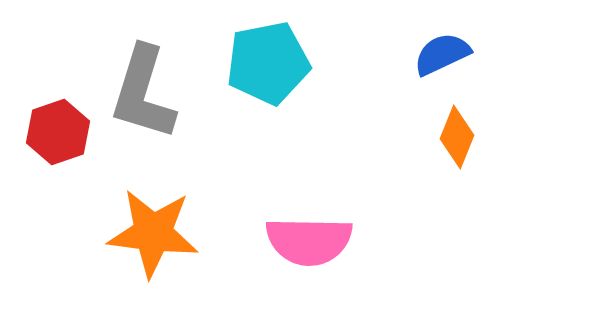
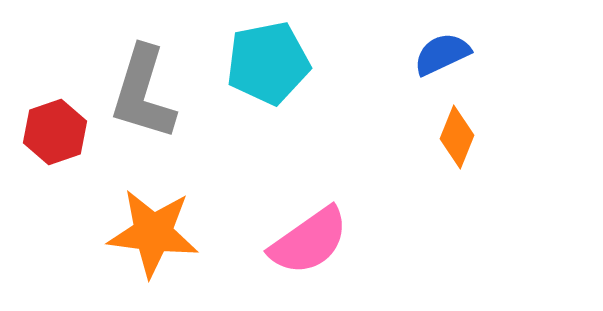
red hexagon: moved 3 px left
pink semicircle: rotated 36 degrees counterclockwise
